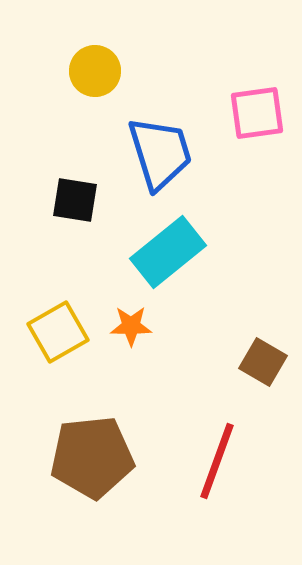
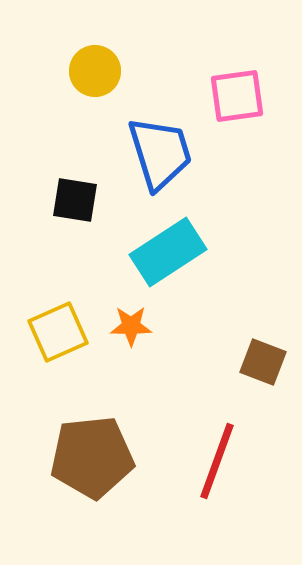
pink square: moved 20 px left, 17 px up
cyan rectangle: rotated 6 degrees clockwise
yellow square: rotated 6 degrees clockwise
brown square: rotated 9 degrees counterclockwise
